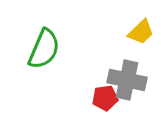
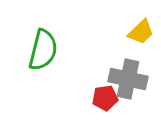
green semicircle: moved 1 px left, 1 px down; rotated 9 degrees counterclockwise
gray cross: moved 1 px right, 1 px up
